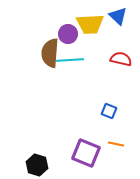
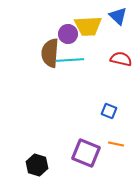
yellow trapezoid: moved 2 px left, 2 px down
